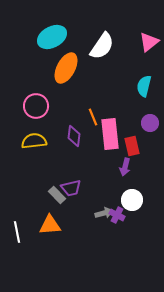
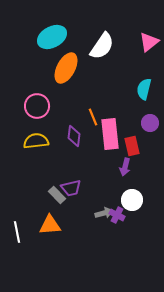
cyan semicircle: moved 3 px down
pink circle: moved 1 px right
yellow semicircle: moved 2 px right
